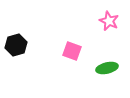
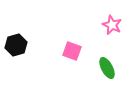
pink star: moved 3 px right, 4 px down
green ellipse: rotated 75 degrees clockwise
